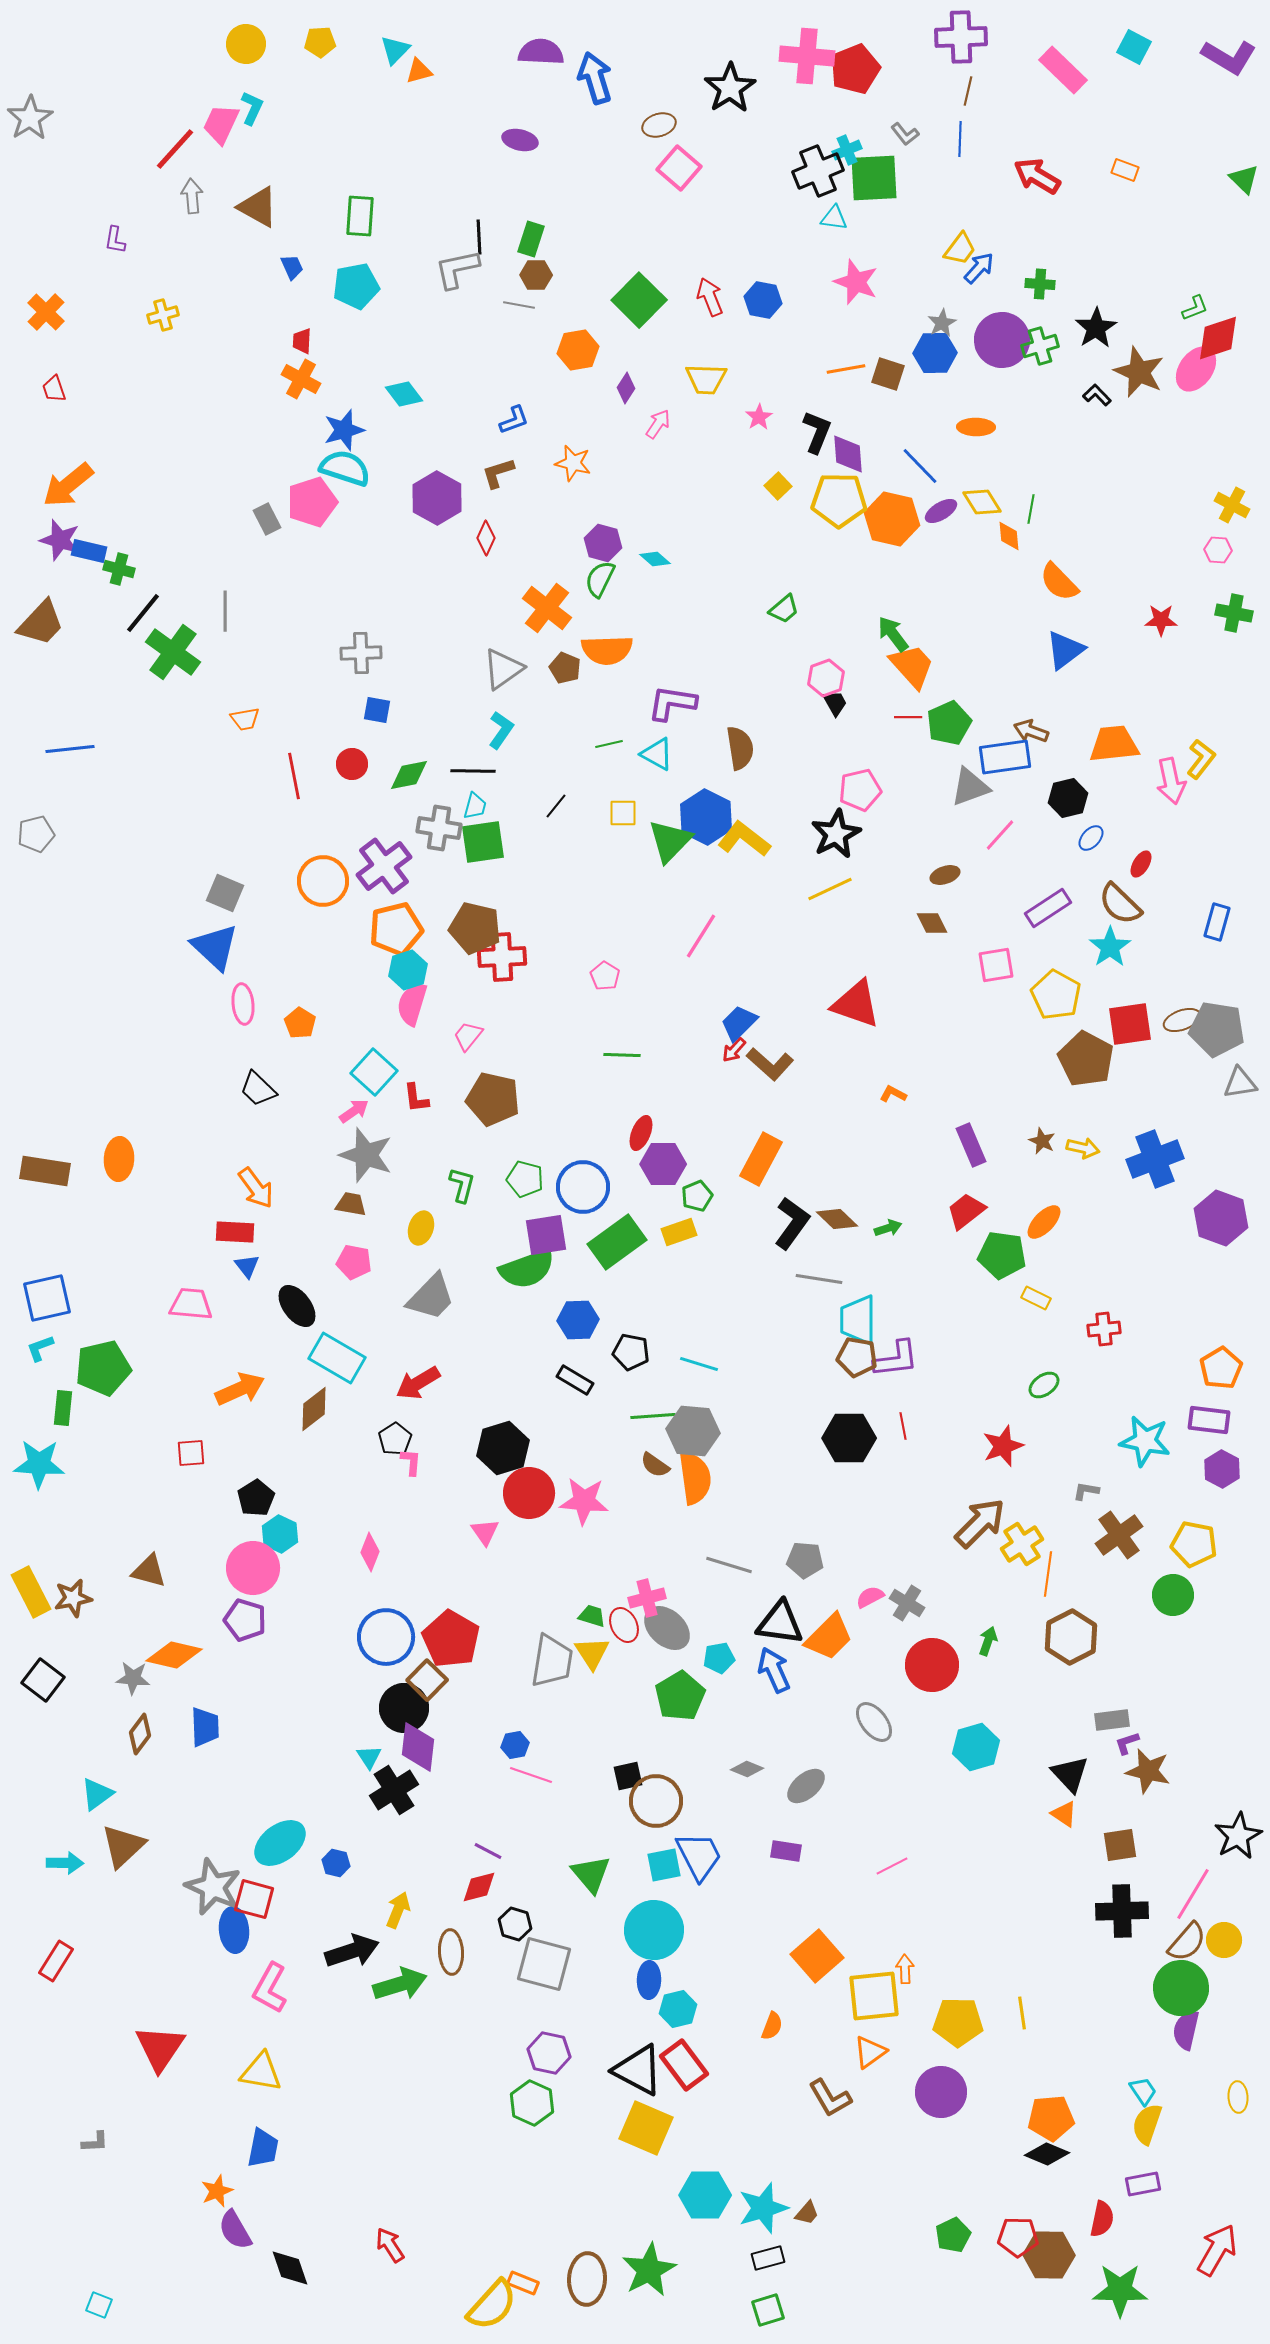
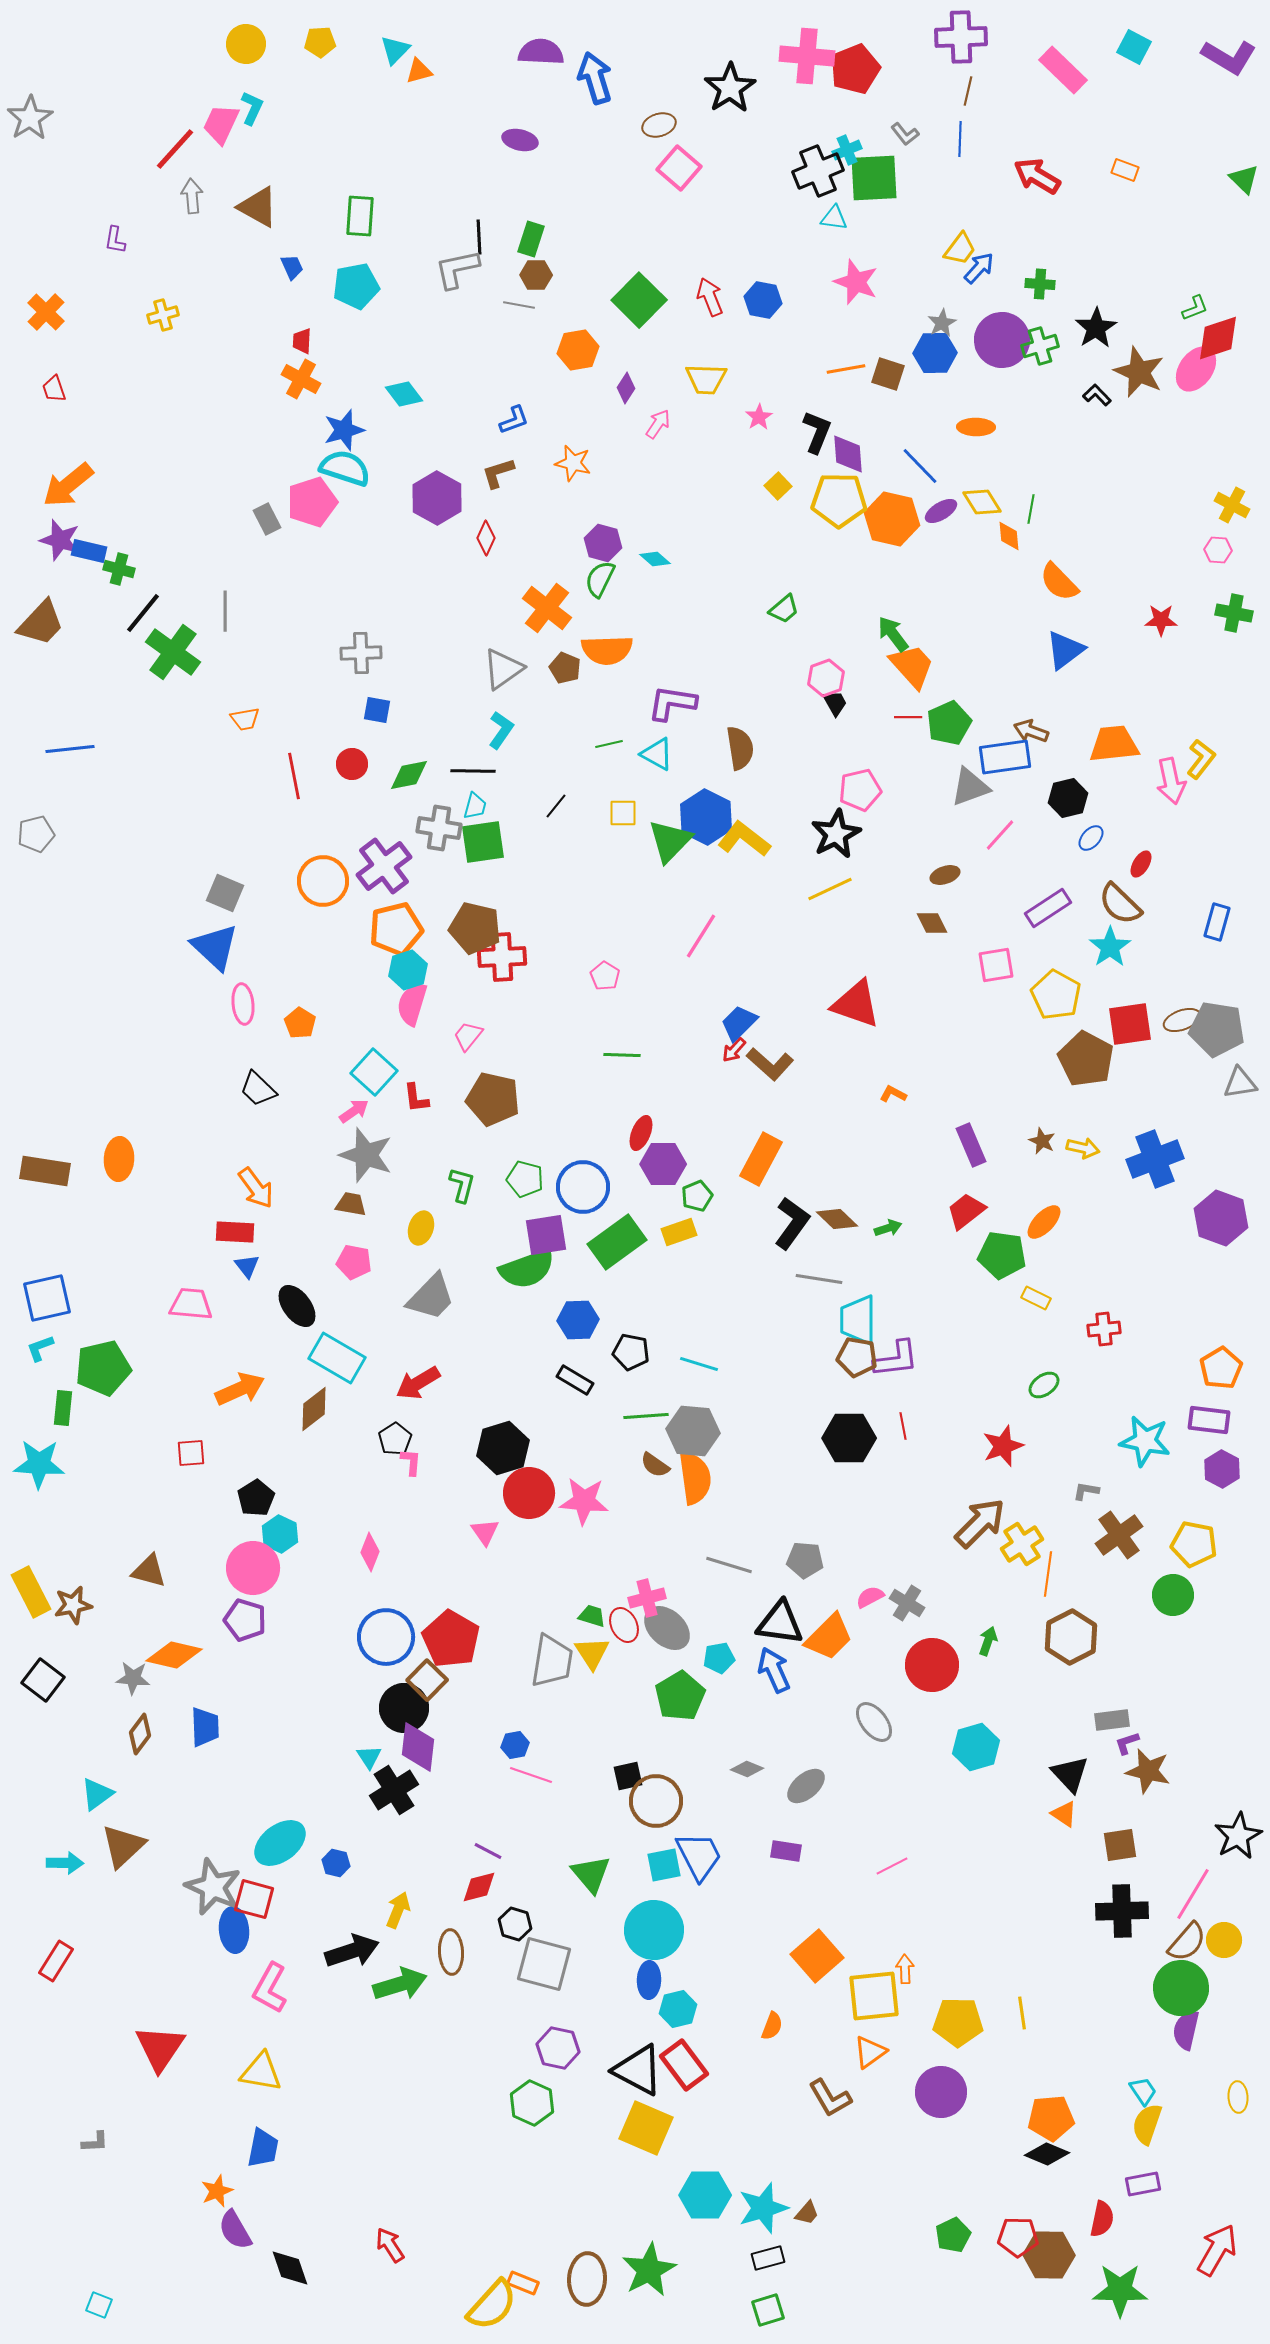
green line at (653, 1416): moved 7 px left
brown star at (73, 1598): moved 7 px down
purple hexagon at (549, 2053): moved 9 px right, 5 px up
